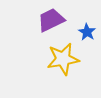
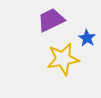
blue star: moved 6 px down
